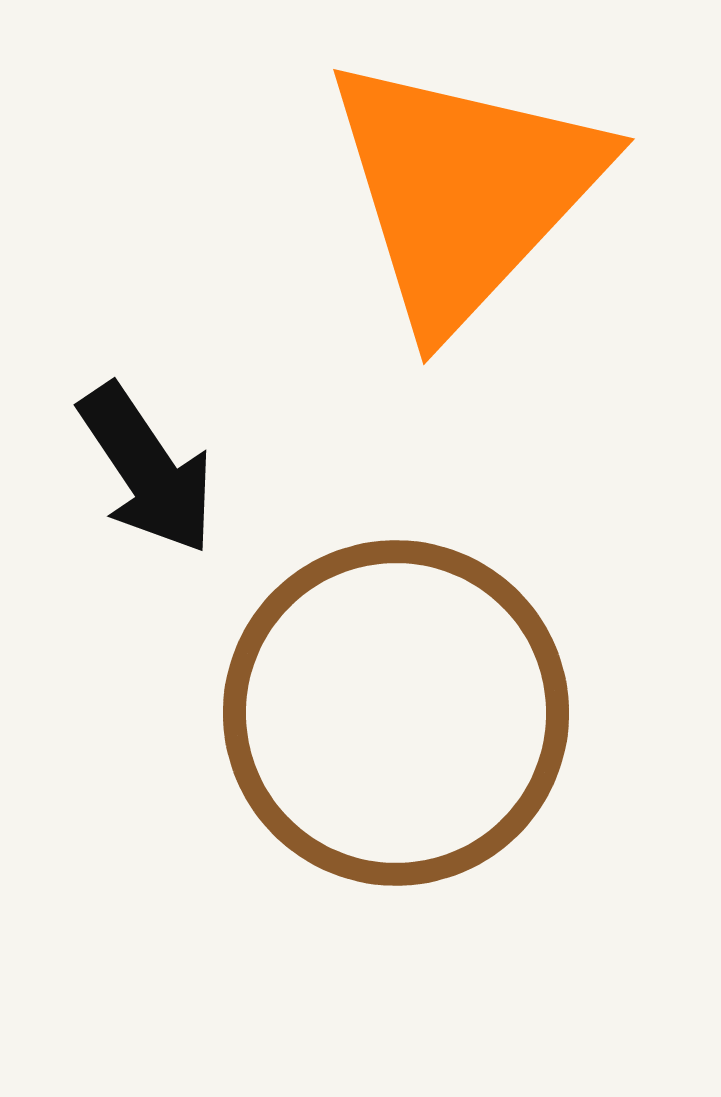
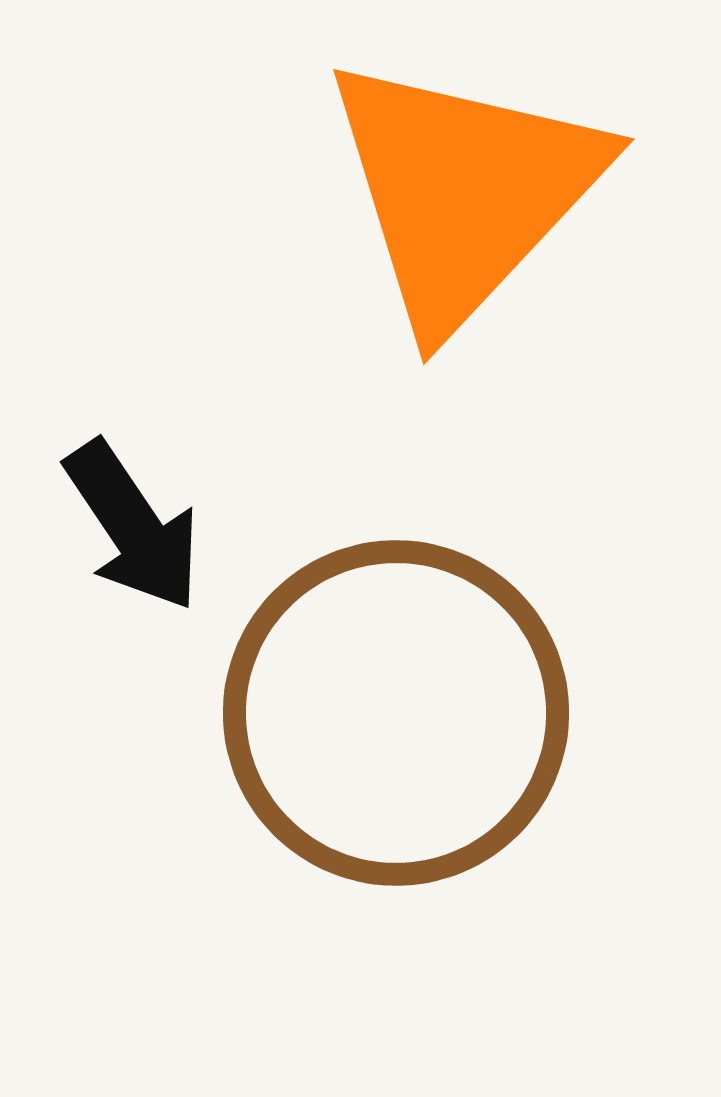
black arrow: moved 14 px left, 57 px down
